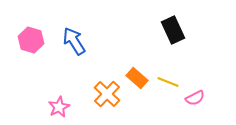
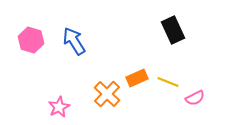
orange rectangle: rotated 65 degrees counterclockwise
